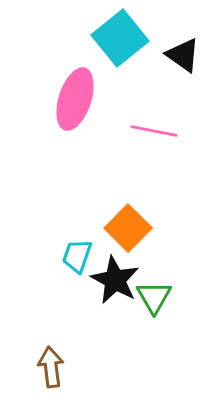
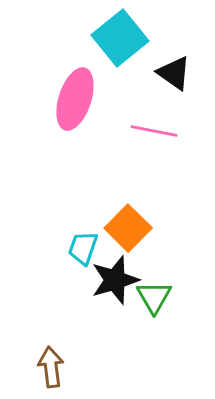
black triangle: moved 9 px left, 18 px down
cyan trapezoid: moved 6 px right, 8 px up
black star: rotated 27 degrees clockwise
